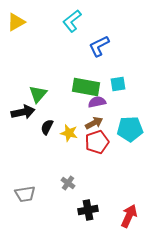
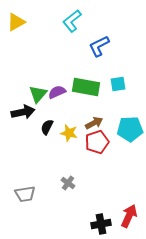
purple semicircle: moved 40 px left, 10 px up; rotated 12 degrees counterclockwise
black cross: moved 13 px right, 14 px down
